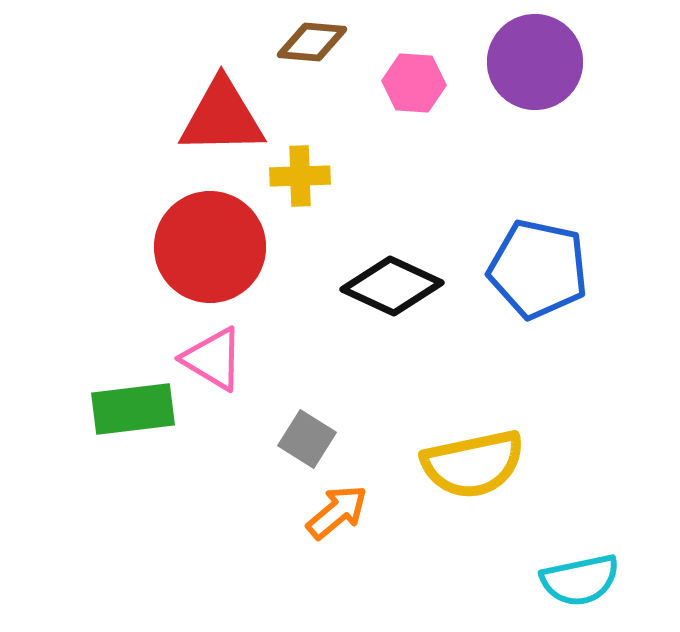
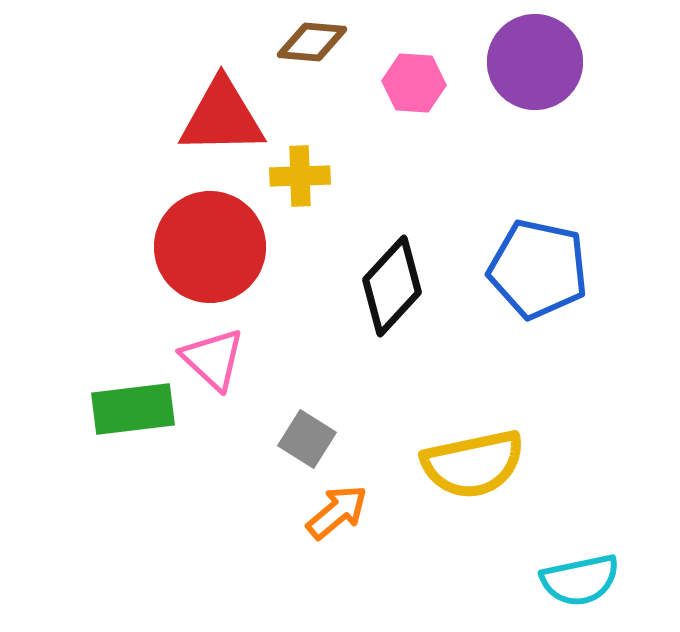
black diamond: rotated 72 degrees counterclockwise
pink triangle: rotated 12 degrees clockwise
